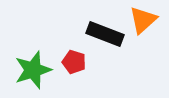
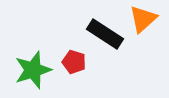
orange triangle: moved 1 px up
black rectangle: rotated 12 degrees clockwise
